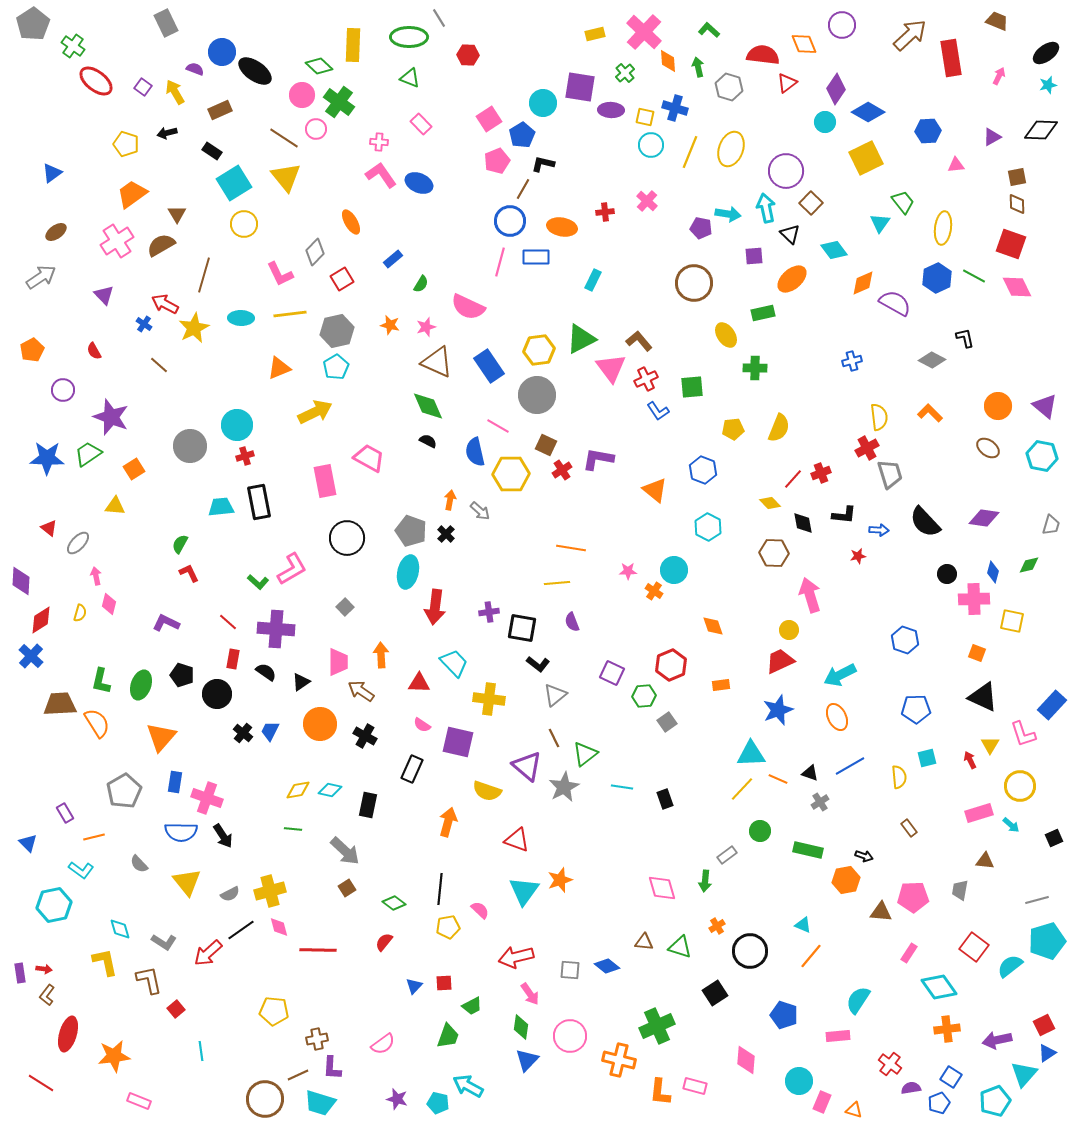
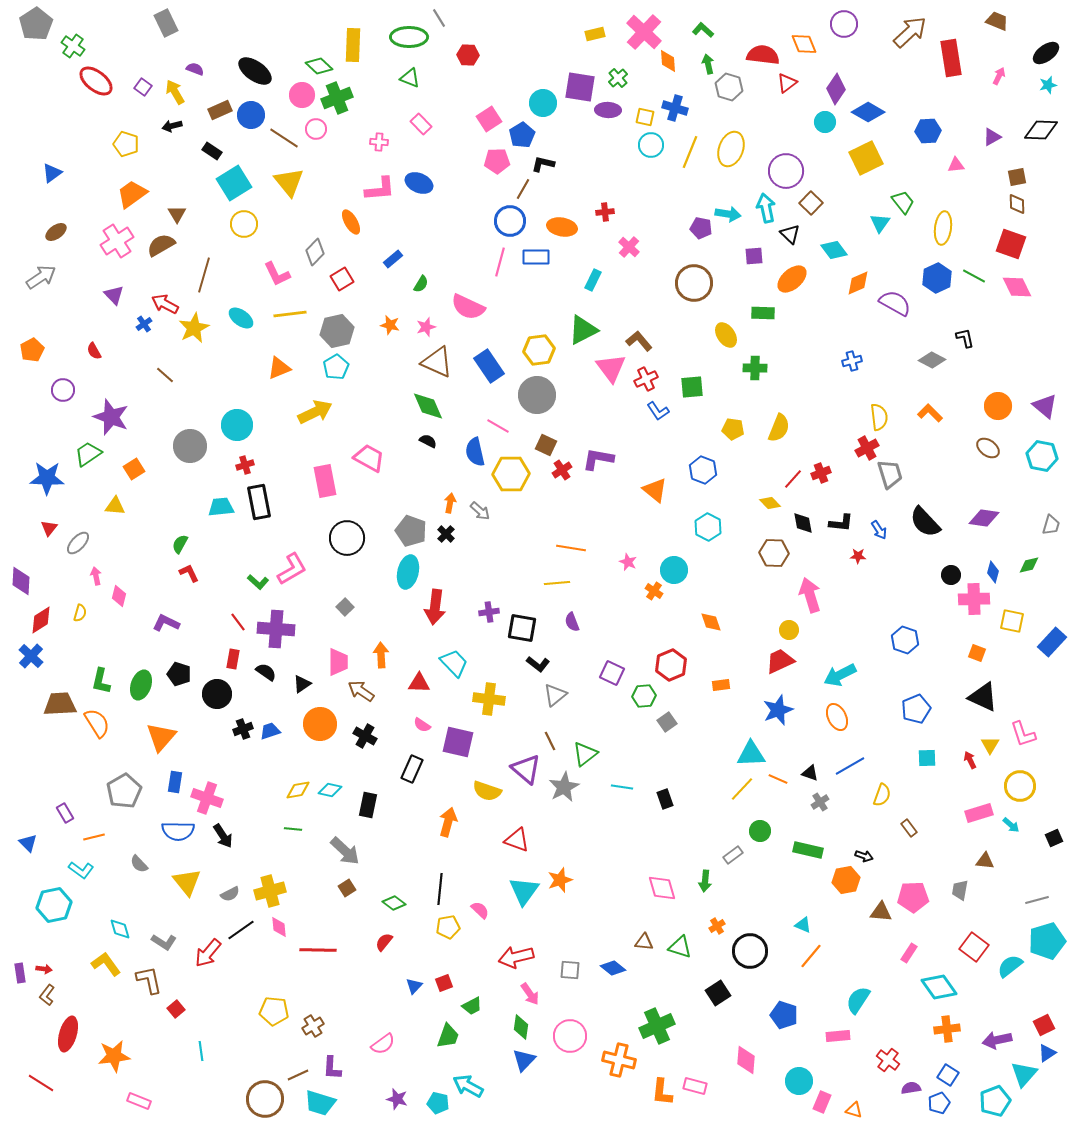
gray pentagon at (33, 24): moved 3 px right
purple circle at (842, 25): moved 2 px right, 1 px up
green L-shape at (709, 30): moved 6 px left
brown arrow at (910, 35): moved 3 px up
blue circle at (222, 52): moved 29 px right, 63 px down
green arrow at (698, 67): moved 10 px right, 3 px up
green cross at (625, 73): moved 7 px left, 5 px down
green cross at (339, 102): moved 2 px left, 4 px up; rotated 32 degrees clockwise
purple ellipse at (611, 110): moved 3 px left
black arrow at (167, 133): moved 5 px right, 7 px up
pink pentagon at (497, 161): rotated 20 degrees clockwise
pink L-shape at (381, 175): moved 1 px left, 14 px down; rotated 120 degrees clockwise
yellow triangle at (286, 177): moved 3 px right, 5 px down
pink cross at (647, 201): moved 18 px left, 46 px down
pink L-shape at (280, 274): moved 3 px left
orange diamond at (863, 283): moved 5 px left
purple triangle at (104, 295): moved 10 px right
green rectangle at (763, 313): rotated 15 degrees clockwise
cyan ellipse at (241, 318): rotated 35 degrees clockwise
blue cross at (144, 324): rotated 21 degrees clockwise
green triangle at (581, 339): moved 2 px right, 9 px up
brown line at (159, 365): moved 6 px right, 10 px down
yellow pentagon at (733, 429): rotated 15 degrees clockwise
red cross at (245, 456): moved 9 px down
blue star at (47, 458): moved 20 px down
orange arrow at (450, 500): moved 3 px down
black L-shape at (844, 515): moved 3 px left, 8 px down
red triangle at (49, 528): rotated 30 degrees clockwise
blue arrow at (879, 530): rotated 54 degrees clockwise
red star at (858, 556): rotated 14 degrees clockwise
pink star at (628, 571): moved 9 px up; rotated 24 degrees clockwise
black circle at (947, 574): moved 4 px right, 1 px down
pink diamond at (109, 604): moved 10 px right, 8 px up
red line at (228, 622): moved 10 px right; rotated 12 degrees clockwise
orange diamond at (713, 626): moved 2 px left, 4 px up
black pentagon at (182, 675): moved 3 px left, 1 px up
black triangle at (301, 682): moved 1 px right, 2 px down
blue rectangle at (1052, 705): moved 63 px up
blue pentagon at (916, 709): rotated 20 degrees counterclockwise
blue trapezoid at (270, 731): rotated 45 degrees clockwise
black cross at (243, 733): moved 4 px up; rotated 30 degrees clockwise
brown line at (554, 738): moved 4 px left, 3 px down
cyan square at (927, 758): rotated 12 degrees clockwise
purple triangle at (527, 766): moved 1 px left, 3 px down
yellow semicircle at (899, 777): moved 17 px left, 18 px down; rotated 25 degrees clockwise
blue semicircle at (181, 832): moved 3 px left, 1 px up
gray rectangle at (727, 855): moved 6 px right
pink diamond at (279, 927): rotated 10 degrees clockwise
red arrow at (208, 953): rotated 8 degrees counterclockwise
yellow L-shape at (105, 962): moved 1 px right, 2 px down; rotated 24 degrees counterclockwise
blue diamond at (607, 966): moved 6 px right, 2 px down
red square at (444, 983): rotated 18 degrees counterclockwise
black square at (715, 993): moved 3 px right
brown cross at (317, 1039): moved 4 px left, 13 px up; rotated 20 degrees counterclockwise
blue triangle at (527, 1060): moved 3 px left
red cross at (890, 1064): moved 2 px left, 4 px up
blue square at (951, 1077): moved 3 px left, 2 px up
orange L-shape at (660, 1092): moved 2 px right
